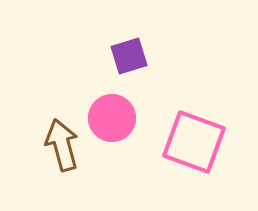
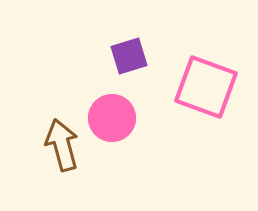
pink square: moved 12 px right, 55 px up
